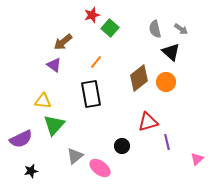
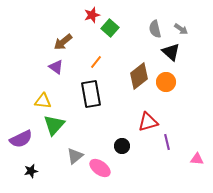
purple triangle: moved 2 px right, 2 px down
brown diamond: moved 2 px up
pink triangle: rotated 48 degrees clockwise
